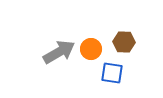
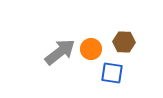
gray arrow: moved 1 px right; rotated 8 degrees counterclockwise
